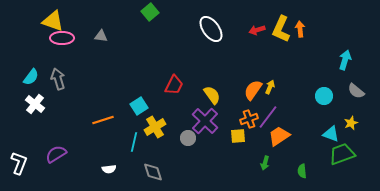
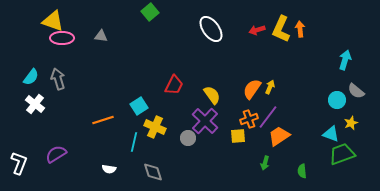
orange semicircle: moved 1 px left, 1 px up
cyan circle: moved 13 px right, 4 px down
yellow cross: rotated 35 degrees counterclockwise
white semicircle: rotated 16 degrees clockwise
